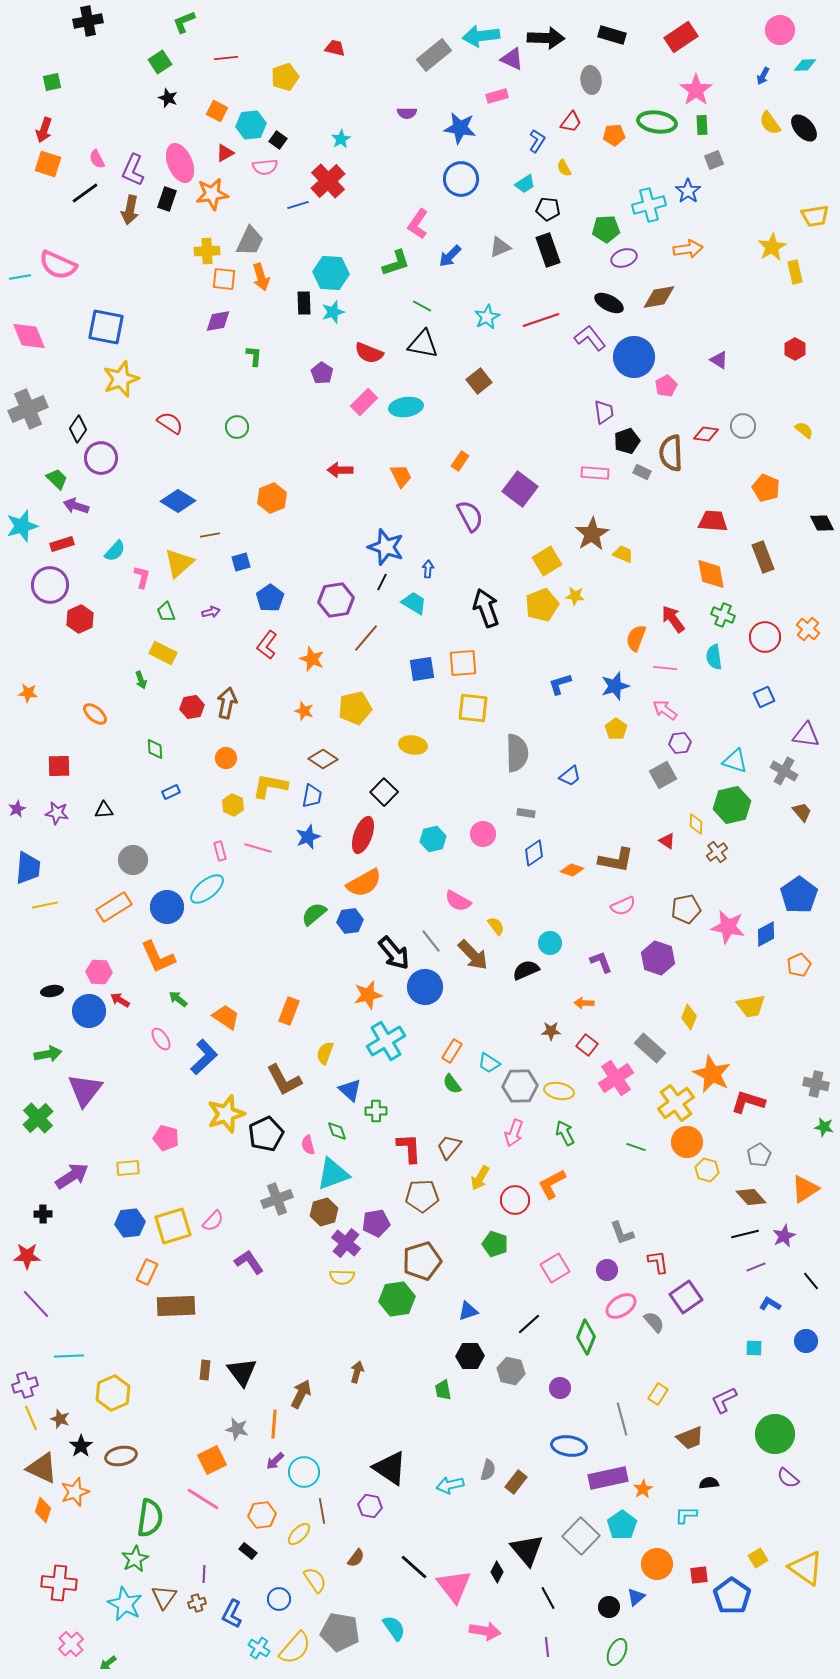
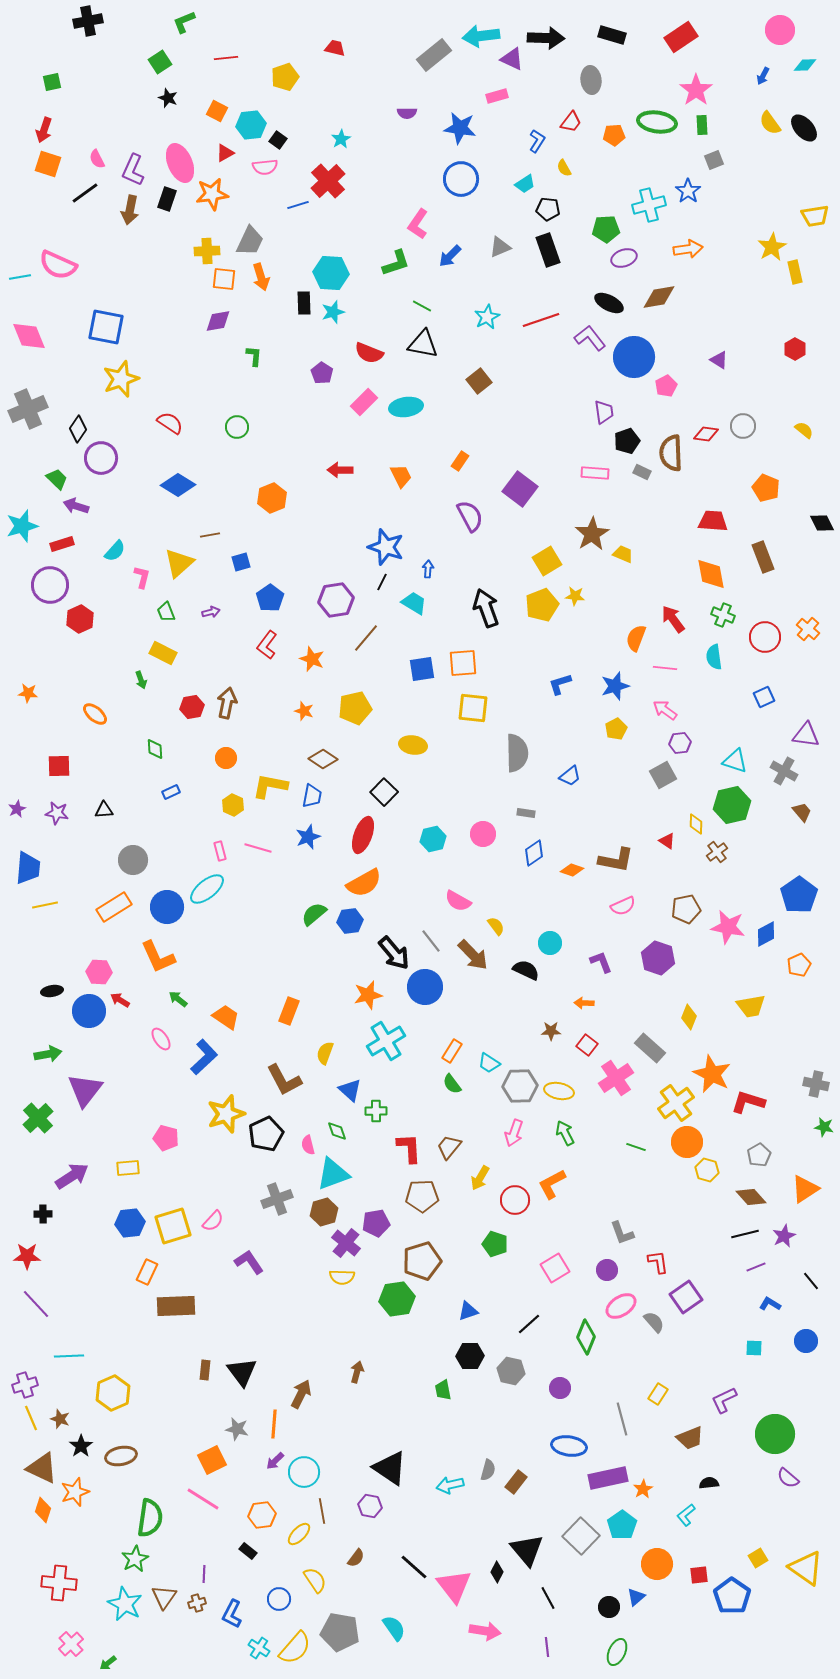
blue diamond at (178, 501): moved 16 px up
yellow pentagon at (616, 729): rotated 10 degrees clockwise
black semicircle at (526, 970): rotated 48 degrees clockwise
cyan L-shape at (686, 1515): rotated 40 degrees counterclockwise
